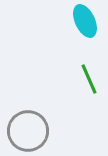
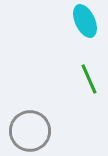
gray circle: moved 2 px right
